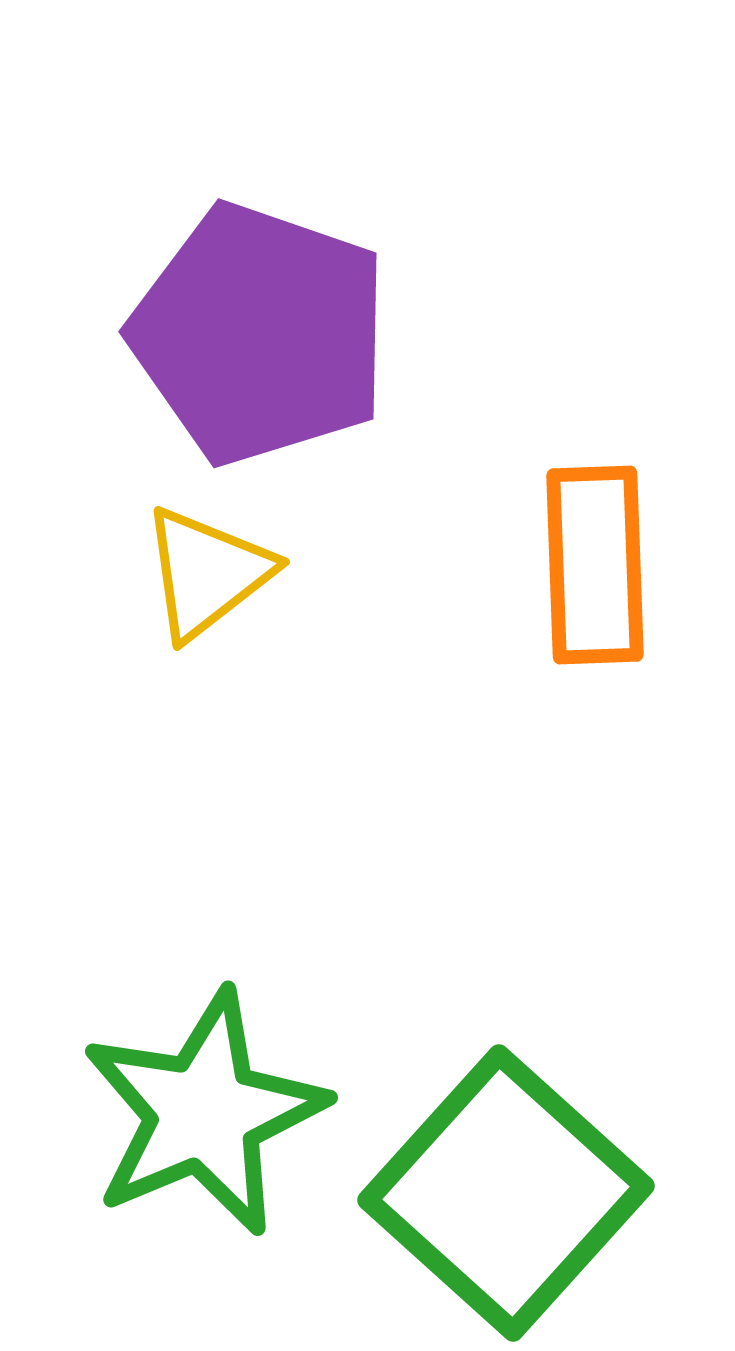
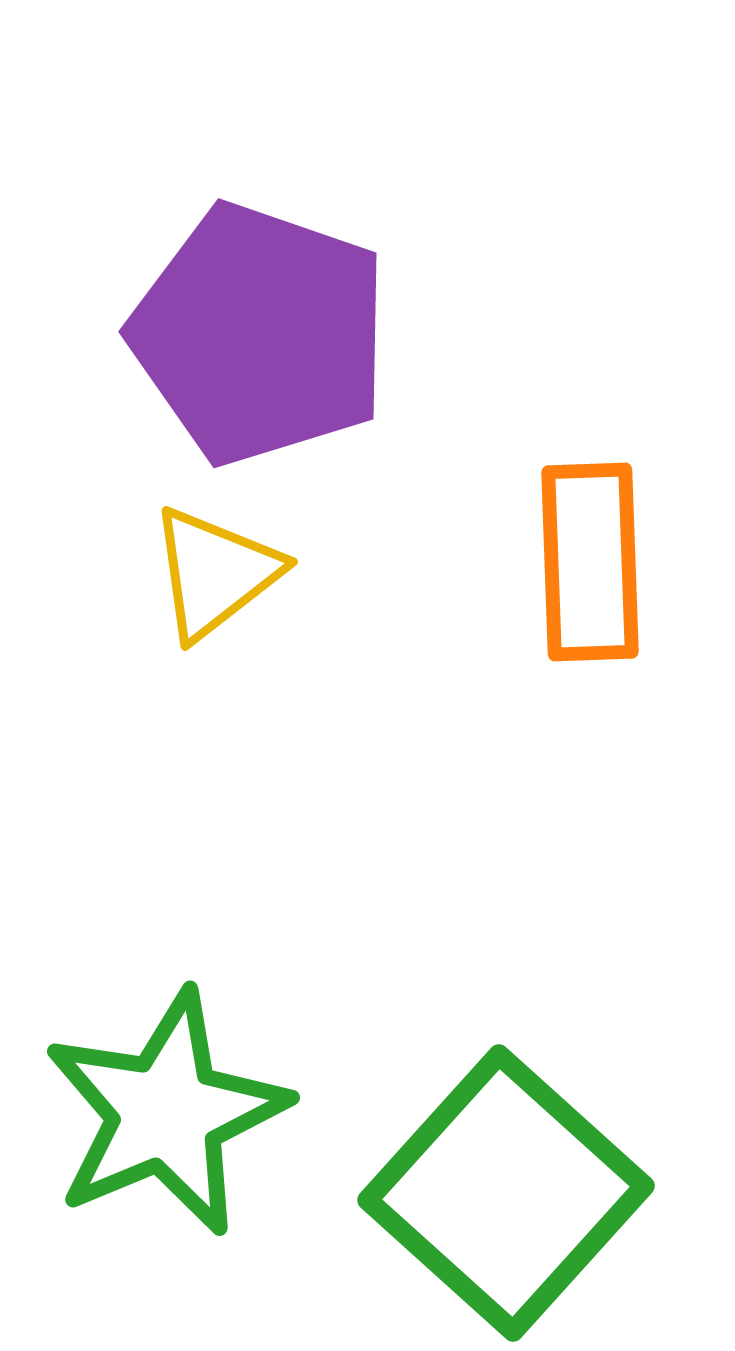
orange rectangle: moved 5 px left, 3 px up
yellow triangle: moved 8 px right
green star: moved 38 px left
